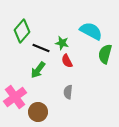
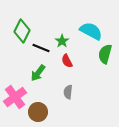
green diamond: rotated 15 degrees counterclockwise
green star: moved 2 px up; rotated 24 degrees clockwise
green arrow: moved 3 px down
